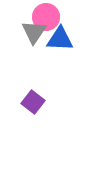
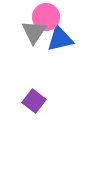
blue triangle: rotated 16 degrees counterclockwise
purple square: moved 1 px right, 1 px up
